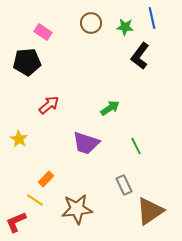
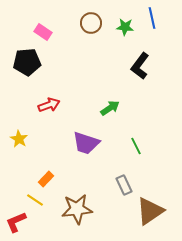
black L-shape: moved 10 px down
red arrow: rotated 20 degrees clockwise
